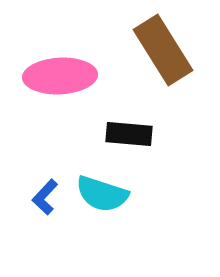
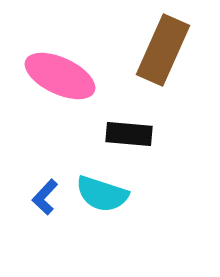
brown rectangle: rotated 56 degrees clockwise
pink ellipse: rotated 28 degrees clockwise
